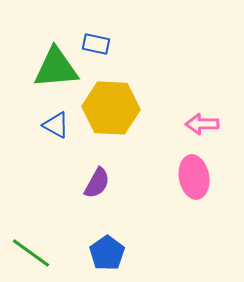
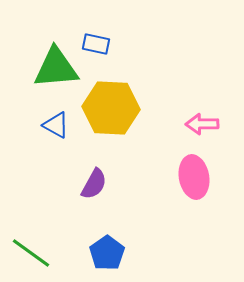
purple semicircle: moved 3 px left, 1 px down
